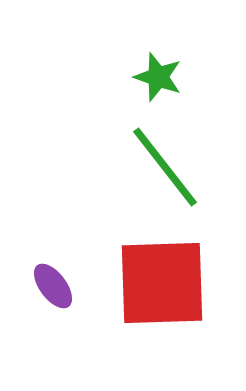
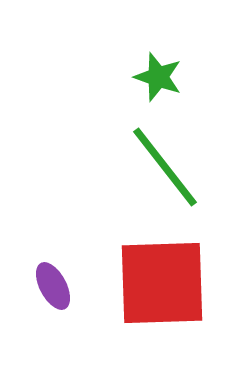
purple ellipse: rotated 9 degrees clockwise
